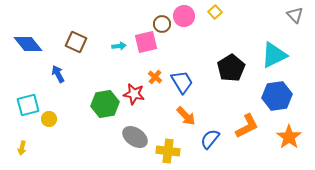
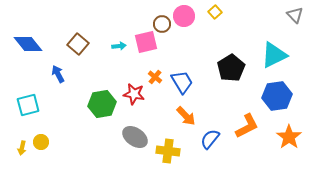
brown square: moved 2 px right, 2 px down; rotated 15 degrees clockwise
green hexagon: moved 3 px left
yellow circle: moved 8 px left, 23 px down
